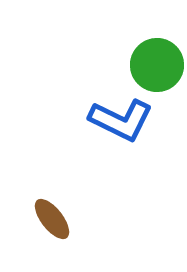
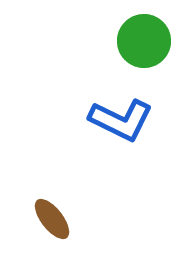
green circle: moved 13 px left, 24 px up
